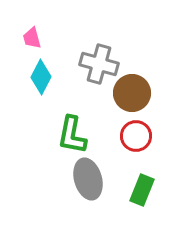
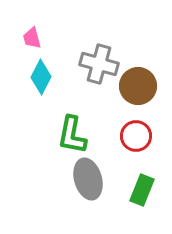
brown circle: moved 6 px right, 7 px up
